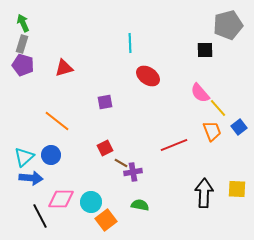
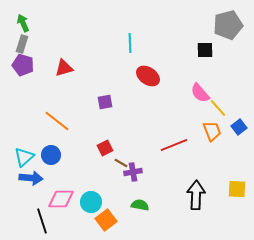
black arrow: moved 8 px left, 2 px down
black line: moved 2 px right, 5 px down; rotated 10 degrees clockwise
